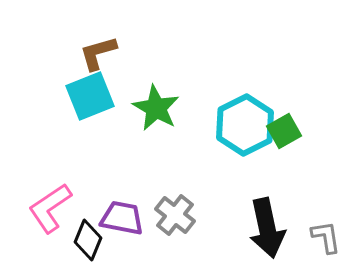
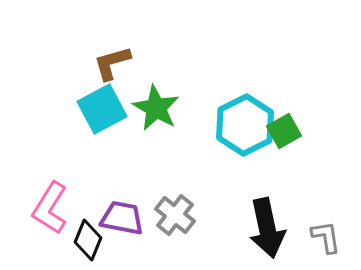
brown L-shape: moved 14 px right, 10 px down
cyan square: moved 12 px right, 13 px down; rotated 6 degrees counterclockwise
pink L-shape: rotated 24 degrees counterclockwise
